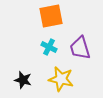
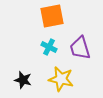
orange square: moved 1 px right
